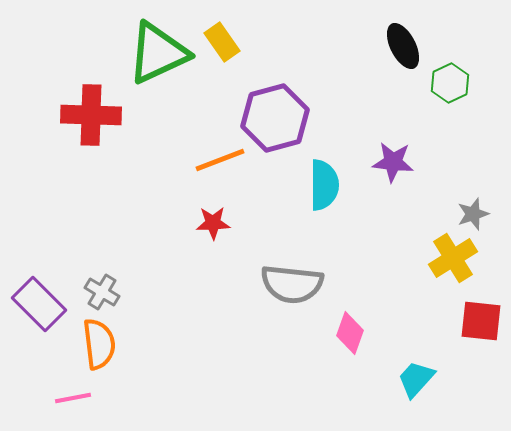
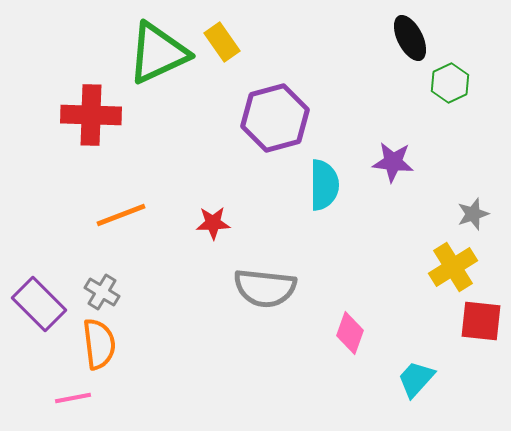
black ellipse: moved 7 px right, 8 px up
orange line: moved 99 px left, 55 px down
yellow cross: moved 9 px down
gray semicircle: moved 27 px left, 4 px down
